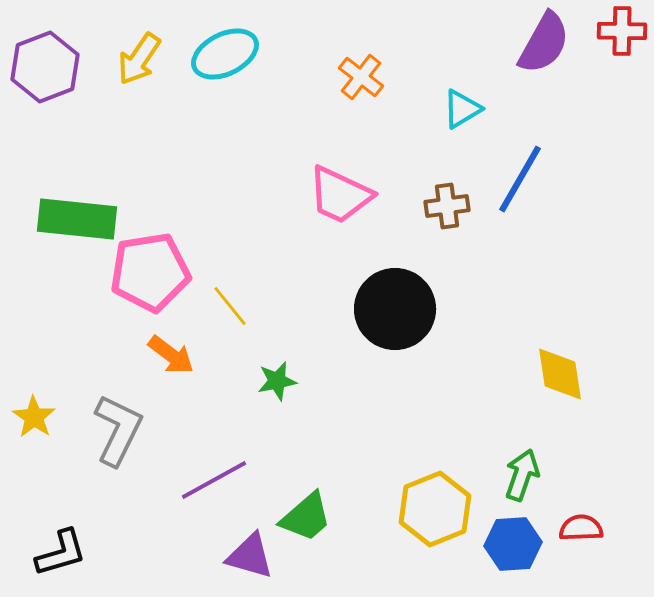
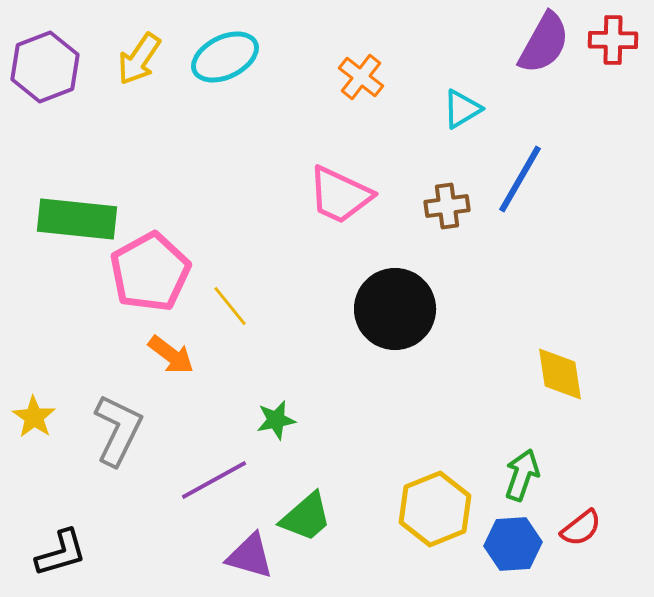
red cross: moved 9 px left, 9 px down
cyan ellipse: moved 3 px down
pink pentagon: rotated 20 degrees counterclockwise
green star: moved 1 px left, 39 px down
red semicircle: rotated 144 degrees clockwise
